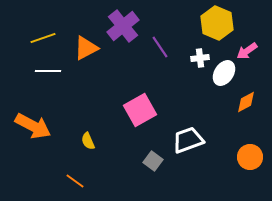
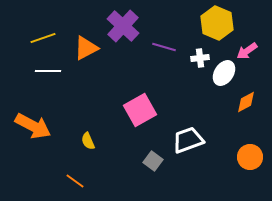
purple cross: rotated 8 degrees counterclockwise
purple line: moved 4 px right; rotated 40 degrees counterclockwise
